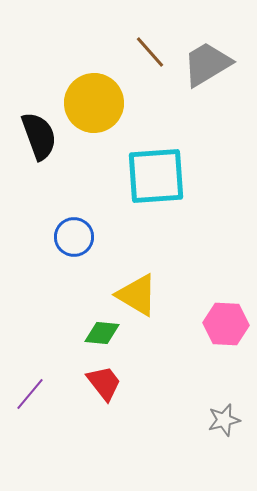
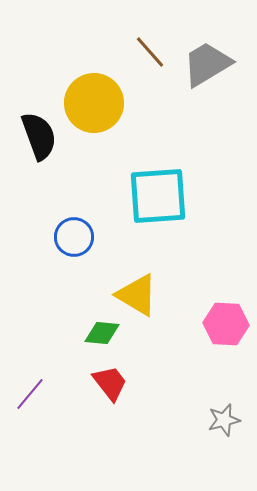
cyan square: moved 2 px right, 20 px down
red trapezoid: moved 6 px right
